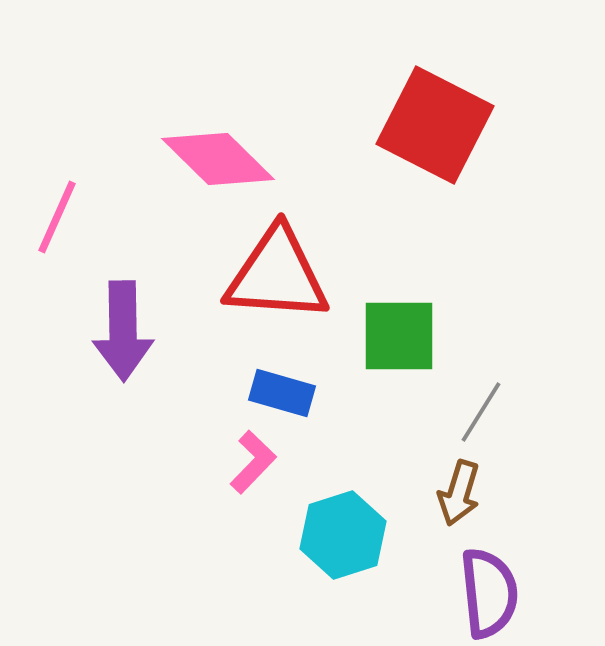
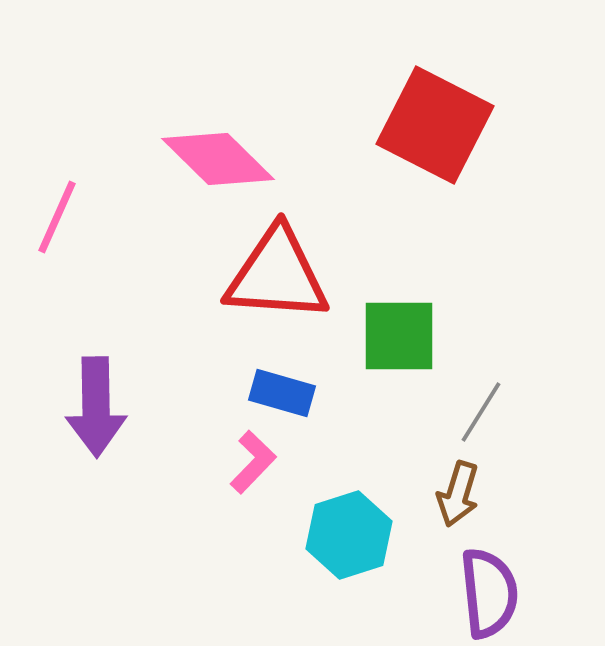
purple arrow: moved 27 px left, 76 px down
brown arrow: moved 1 px left, 1 px down
cyan hexagon: moved 6 px right
